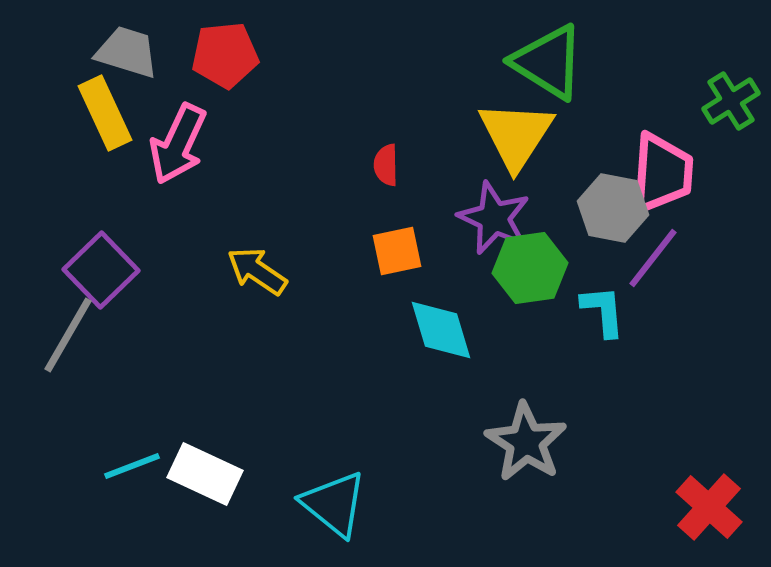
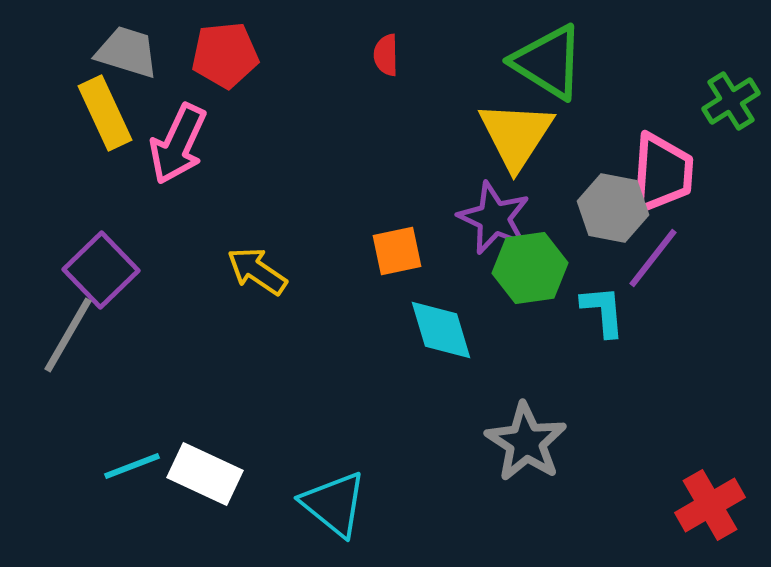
red semicircle: moved 110 px up
red cross: moved 1 px right, 2 px up; rotated 18 degrees clockwise
